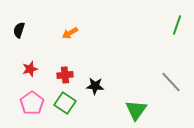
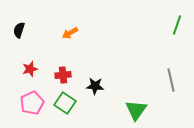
red cross: moved 2 px left
gray line: moved 2 px up; rotated 30 degrees clockwise
pink pentagon: rotated 10 degrees clockwise
